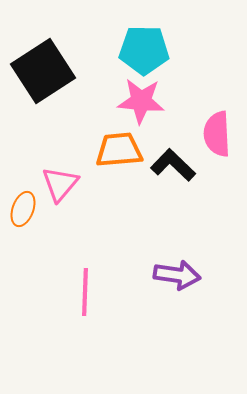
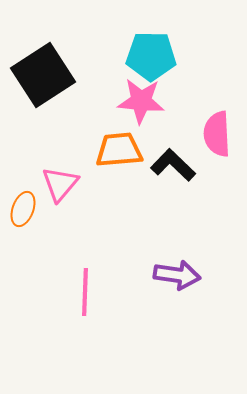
cyan pentagon: moved 7 px right, 6 px down
black square: moved 4 px down
